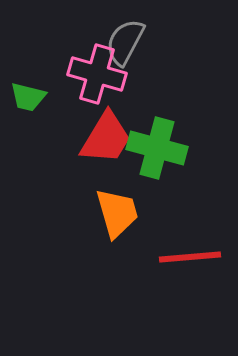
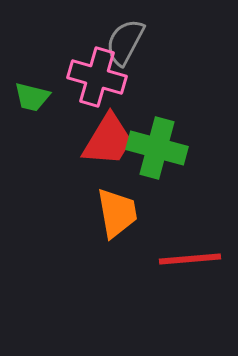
pink cross: moved 3 px down
green trapezoid: moved 4 px right
red trapezoid: moved 2 px right, 2 px down
orange trapezoid: rotated 6 degrees clockwise
red line: moved 2 px down
